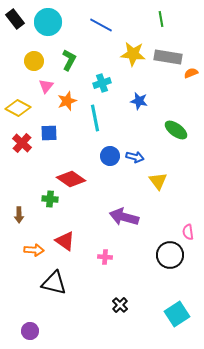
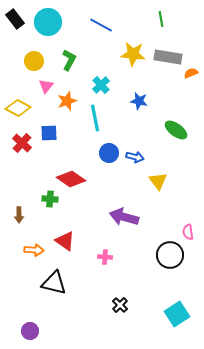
cyan cross: moved 1 px left, 2 px down; rotated 24 degrees counterclockwise
blue circle: moved 1 px left, 3 px up
